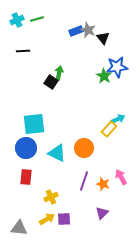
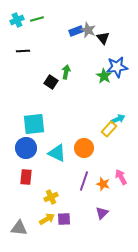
green arrow: moved 7 px right, 1 px up
